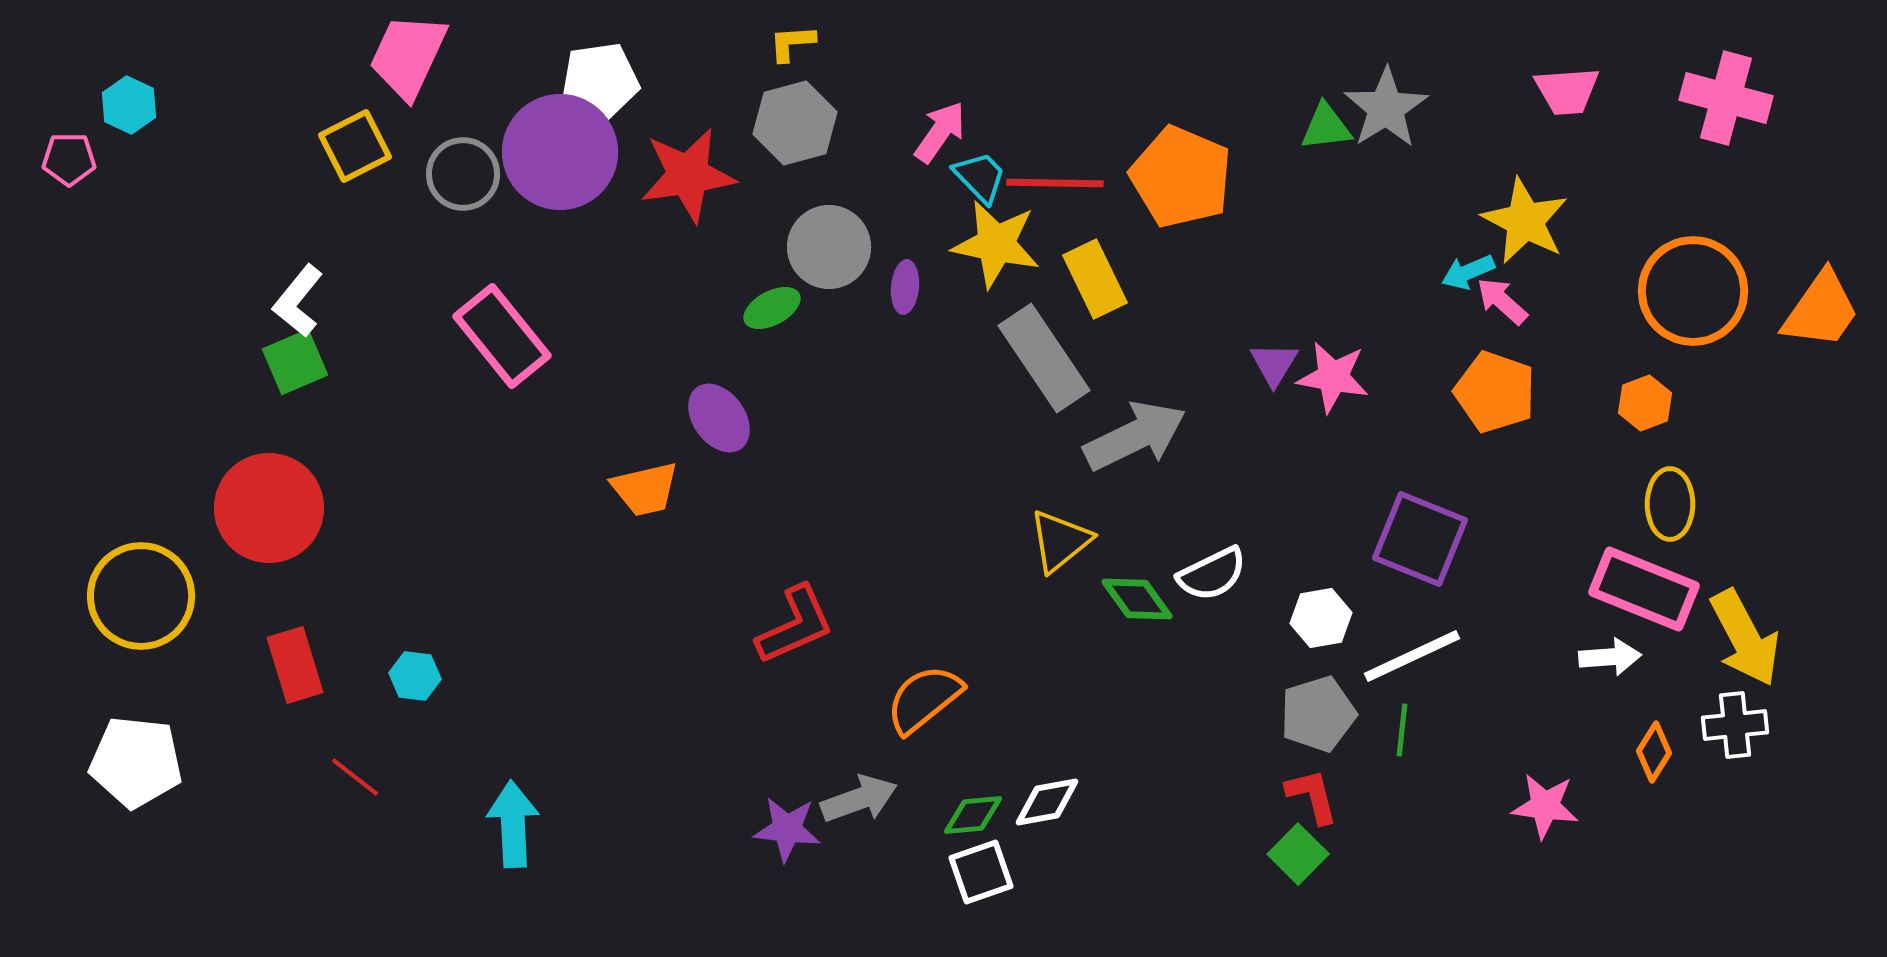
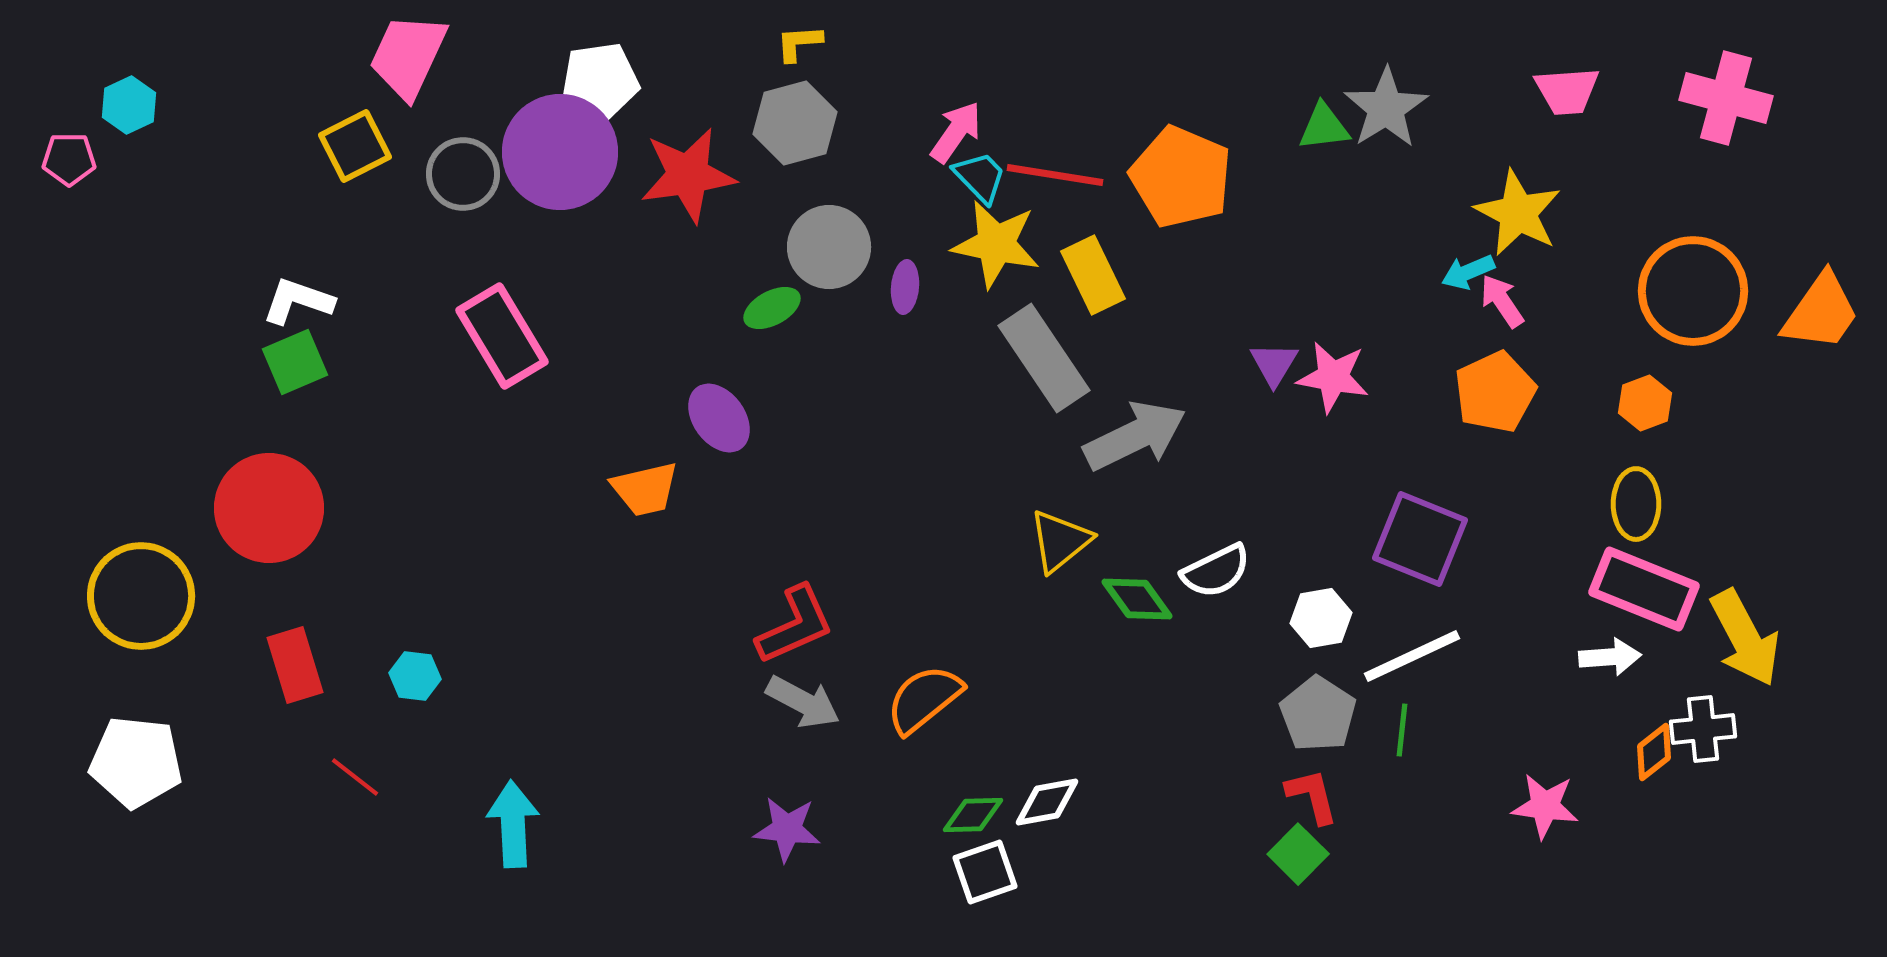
yellow L-shape at (792, 43): moved 7 px right
cyan hexagon at (129, 105): rotated 10 degrees clockwise
green triangle at (1326, 127): moved 2 px left
pink arrow at (940, 132): moved 16 px right
red line at (1055, 183): moved 8 px up; rotated 8 degrees clockwise
yellow star at (1525, 221): moved 7 px left, 8 px up
yellow rectangle at (1095, 279): moved 2 px left, 4 px up
white L-shape at (298, 301): rotated 70 degrees clockwise
pink arrow at (1502, 301): rotated 14 degrees clockwise
orange trapezoid at (1821, 310): moved 2 px down
pink rectangle at (502, 336): rotated 8 degrees clockwise
orange pentagon at (1495, 392): rotated 28 degrees clockwise
yellow ellipse at (1670, 504): moved 34 px left
white semicircle at (1212, 574): moved 4 px right, 3 px up
gray pentagon at (1318, 714): rotated 22 degrees counterclockwise
white cross at (1735, 725): moved 32 px left, 4 px down
orange diamond at (1654, 752): rotated 20 degrees clockwise
gray arrow at (859, 799): moved 56 px left, 97 px up; rotated 48 degrees clockwise
green diamond at (973, 815): rotated 4 degrees clockwise
white square at (981, 872): moved 4 px right
